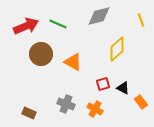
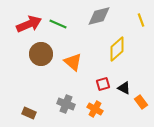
red arrow: moved 3 px right, 2 px up
orange triangle: rotated 12 degrees clockwise
black triangle: moved 1 px right
